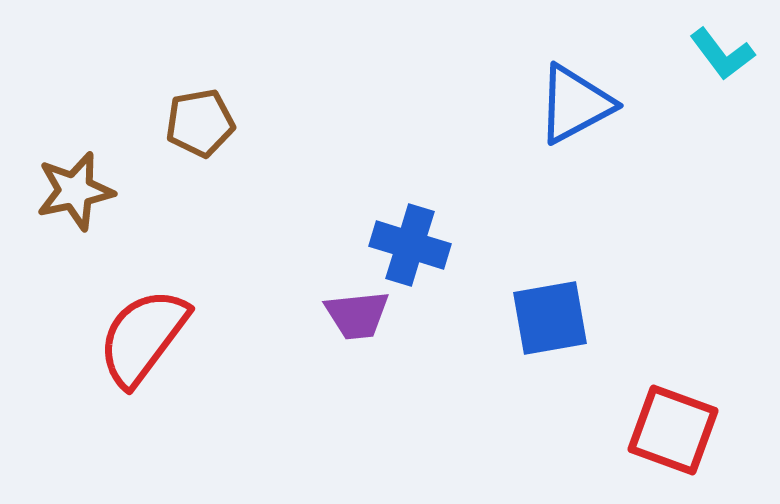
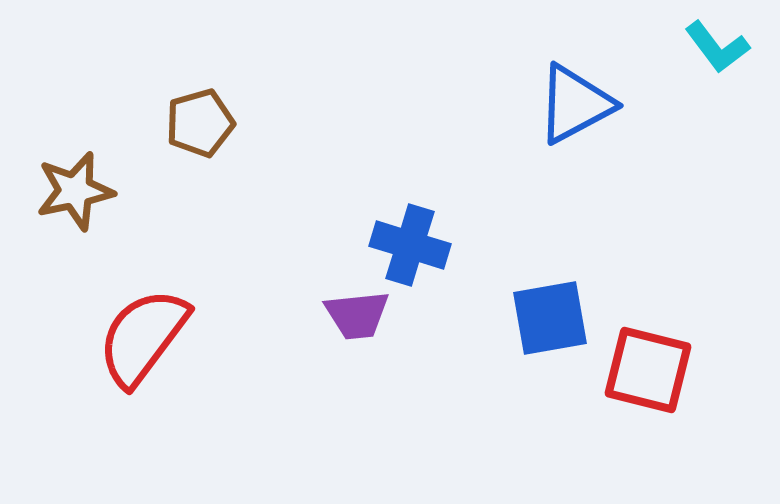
cyan L-shape: moved 5 px left, 7 px up
brown pentagon: rotated 6 degrees counterclockwise
red square: moved 25 px left, 60 px up; rotated 6 degrees counterclockwise
